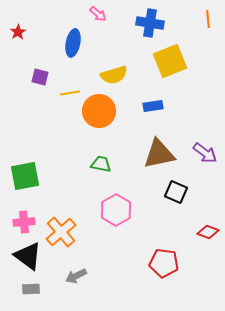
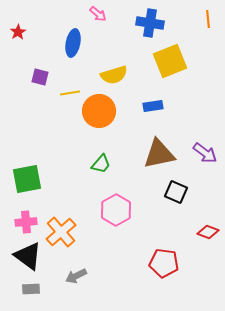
green trapezoid: rotated 120 degrees clockwise
green square: moved 2 px right, 3 px down
pink cross: moved 2 px right
